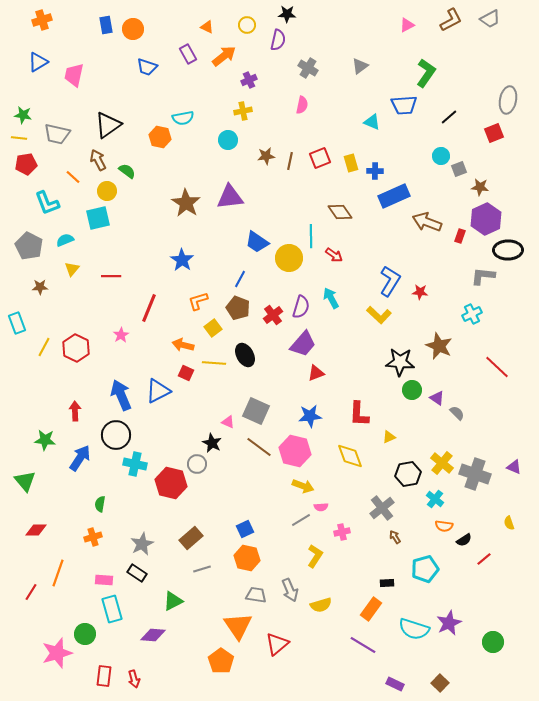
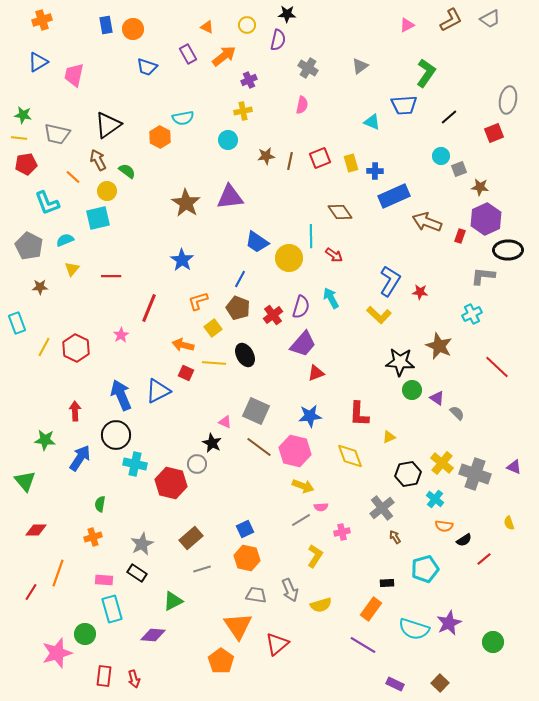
orange hexagon at (160, 137): rotated 15 degrees clockwise
pink triangle at (228, 422): moved 3 px left
